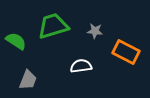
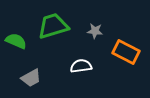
green semicircle: rotated 10 degrees counterclockwise
gray trapezoid: moved 3 px right, 2 px up; rotated 40 degrees clockwise
